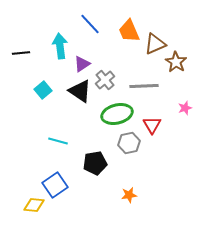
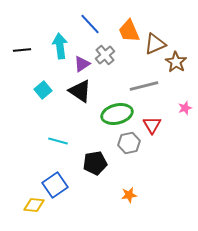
black line: moved 1 px right, 3 px up
gray cross: moved 25 px up
gray line: rotated 12 degrees counterclockwise
